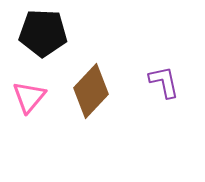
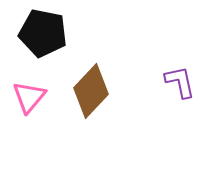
black pentagon: rotated 9 degrees clockwise
purple L-shape: moved 16 px right
